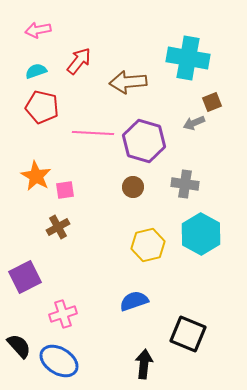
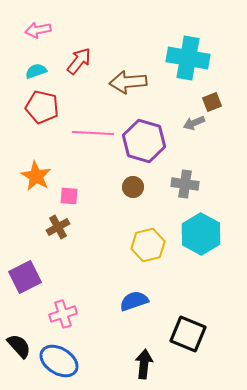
pink square: moved 4 px right, 6 px down; rotated 12 degrees clockwise
